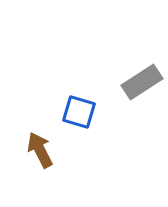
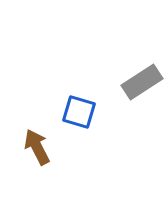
brown arrow: moved 3 px left, 3 px up
